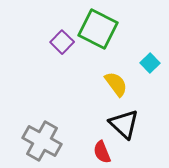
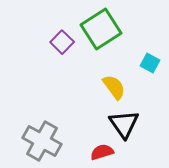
green square: moved 3 px right; rotated 30 degrees clockwise
cyan square: rotated 18 degrees counterclockwise
yellow semicircle: moved 2 px left, 3 px down
black triangle: rotated 12 degrees clockwise
red semicircle: rotated 95 degrees clockwise
